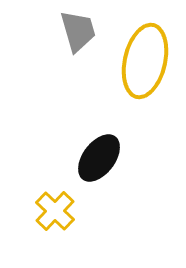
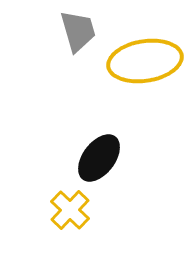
yellow ellipse: rotated 68 degrees clockwise
yellow cross: moved 15 px right, 1 px up
